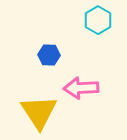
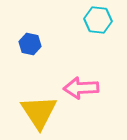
cyan hexagon: rotated 24 degrees counterclockwise
blue hexagon: moved 19 px left, 11 px up; rotated 10 degrees clockwise
